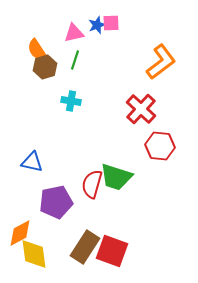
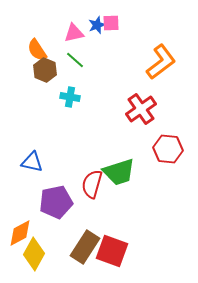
green line: rotated 66 degrees counterclockwise
brown hexagon: moved 3 px down; rotated 20 degrees counterclockwise
cyan cross: moved 1 px left, 4 px up
red cross: rotated 12 degrees clockwise
red hexagon: moved 8 px right, 3 px down
green trapezoid: moved 3 px right, 5 px up; rotated 36 degrees counterclockwise
yellow diamond: rotated 36 degrees clockwise
